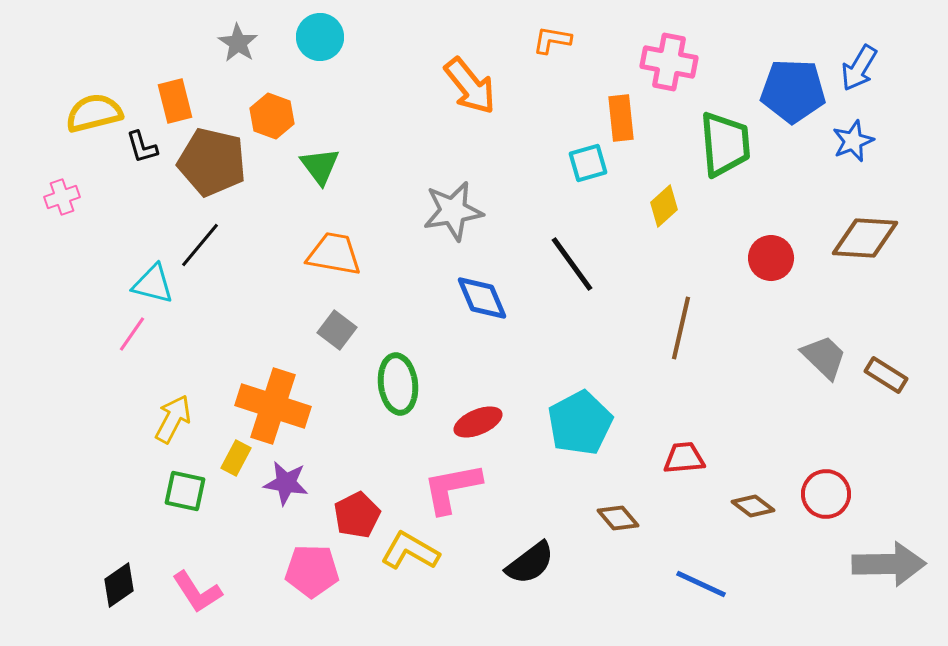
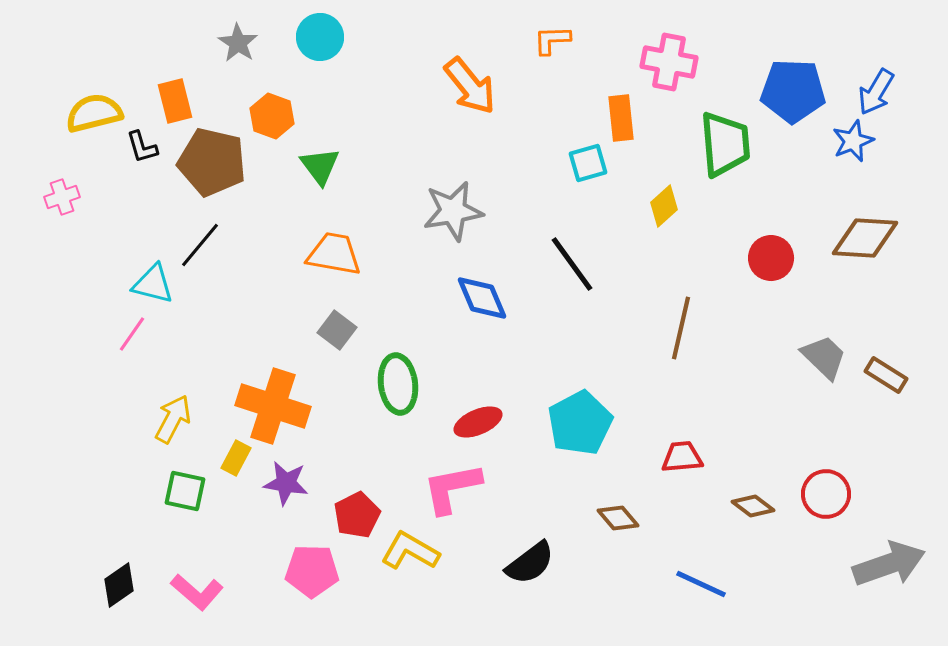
orange L-shape at (552, 40): rotated 12 degrees counterclockwise
blue arrow at (859, 68): moved 17 px right, 24 px down
red trapezoid at (684, 458): moved 2 px left, 1 px up
gray arrow at (889, 564): rotated 18 degrees counterclockwise
pink L-shape at (197, 592): rotated 16 degrees counterclockwise
